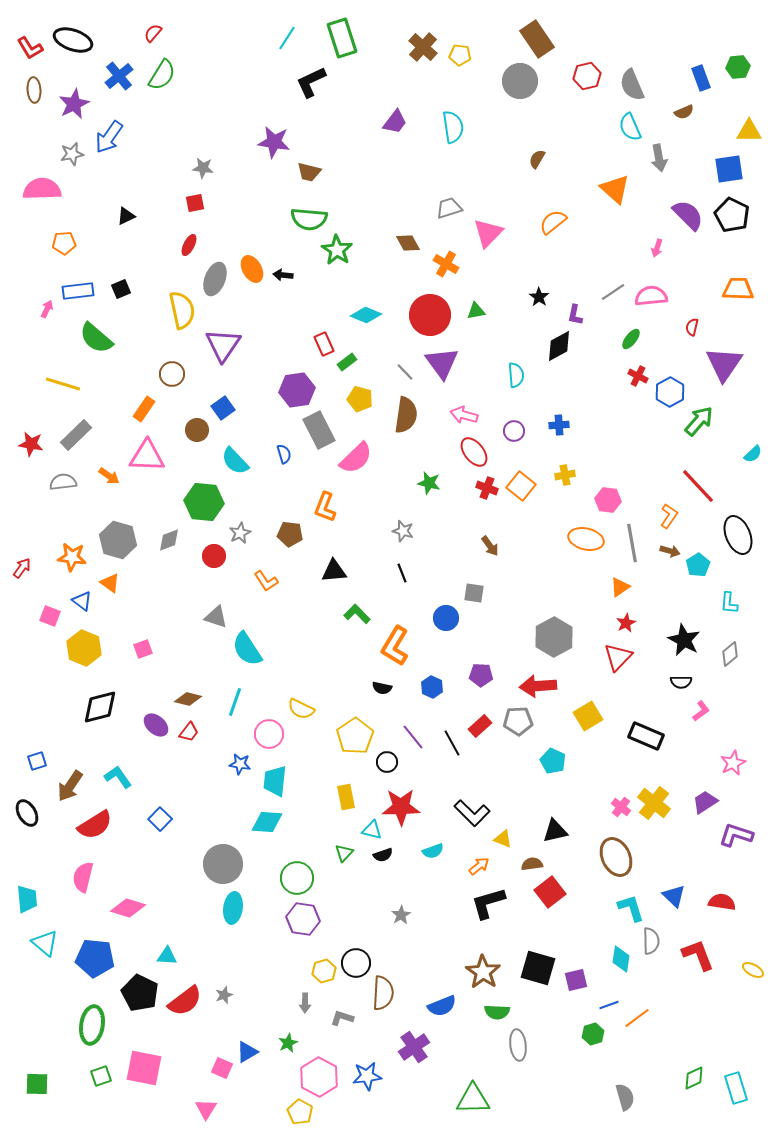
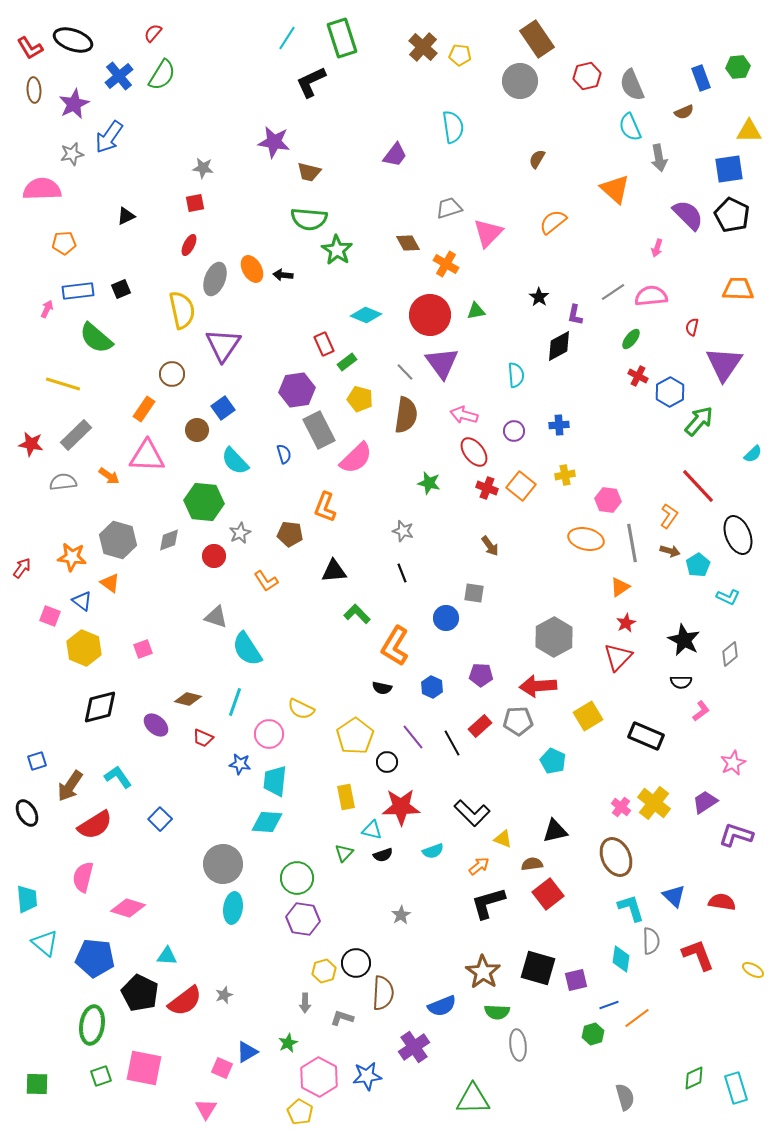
purple trapezoid at (395, 122): moved 33 px down
cyan L-shape at (729, 603): moved 1 px left, 6 px up; rotated 70 degrees counterclockwise
red trapezoid at (189, 732): moved 14 px right, 6 px down; rotated 75 degrees clockwise
red square at (550, 892): moved 2 px left, 2 px down
